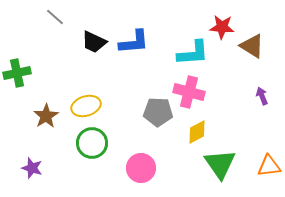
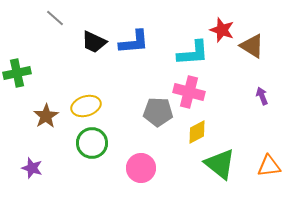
gray line: moved 1 px down
red star: moved 3 px down; rotated 15 degrees clockwise
green triangle: rotated 16 degrees counterclockwise
